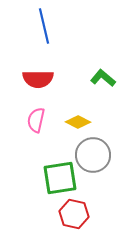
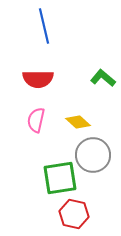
yellow diamond: rotated 15 degrees clockwise
